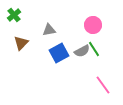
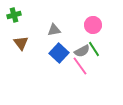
green cross: rotated 24 degrees clockwise
gray triangle: moved 5 px right
brown triangle: rotated 21 degrees counterclockwise
blue square: rotated 18 degrees counterclockwise
pink line: moved 23 px left, 19 px up
